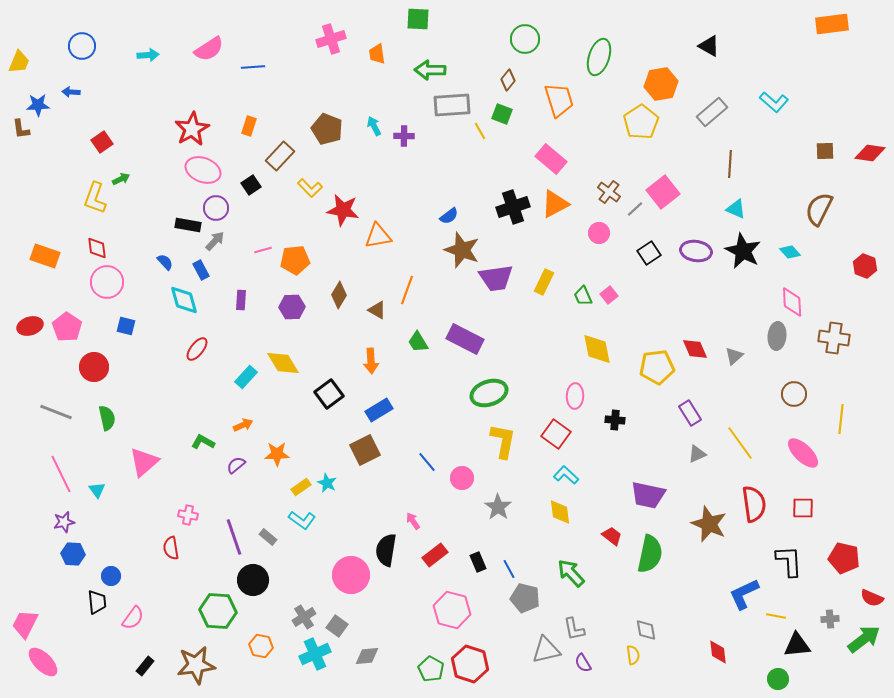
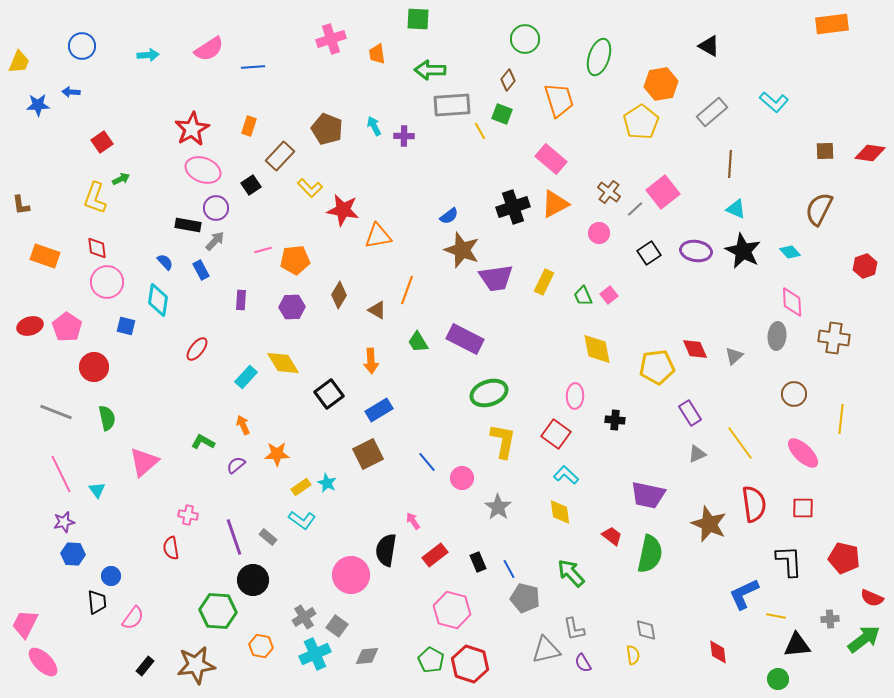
brown L-shape at (21, 129): moved 76 px down
red hexagon at (865, 266): rotated 20 degrees clockwise
cyan diamond at (184, 300): moved 26 px left; rotated 24 degrees clockwise
orange arrow at (243, 425): rotated 90 degrees counterclockwise
brown square at (365, 450): moved 3 px right, 4 px down
green pentagon at (431, 669): moved 9 px up
